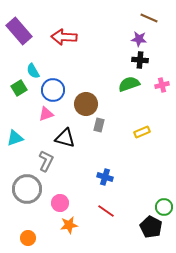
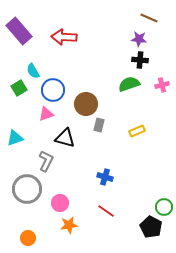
yellow rectangle: moved 5 px left, 1 px up
